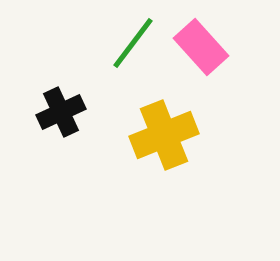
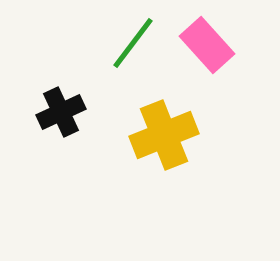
pink rectangle: moved 6 px right, 2 px up
